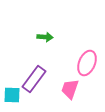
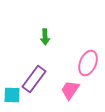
green arrow: rotated 84 degrees clockwise
pink ellipse: moved 1 px right
pink trapezoid: moved 1 px down; rotated 15 degrees clockwise
